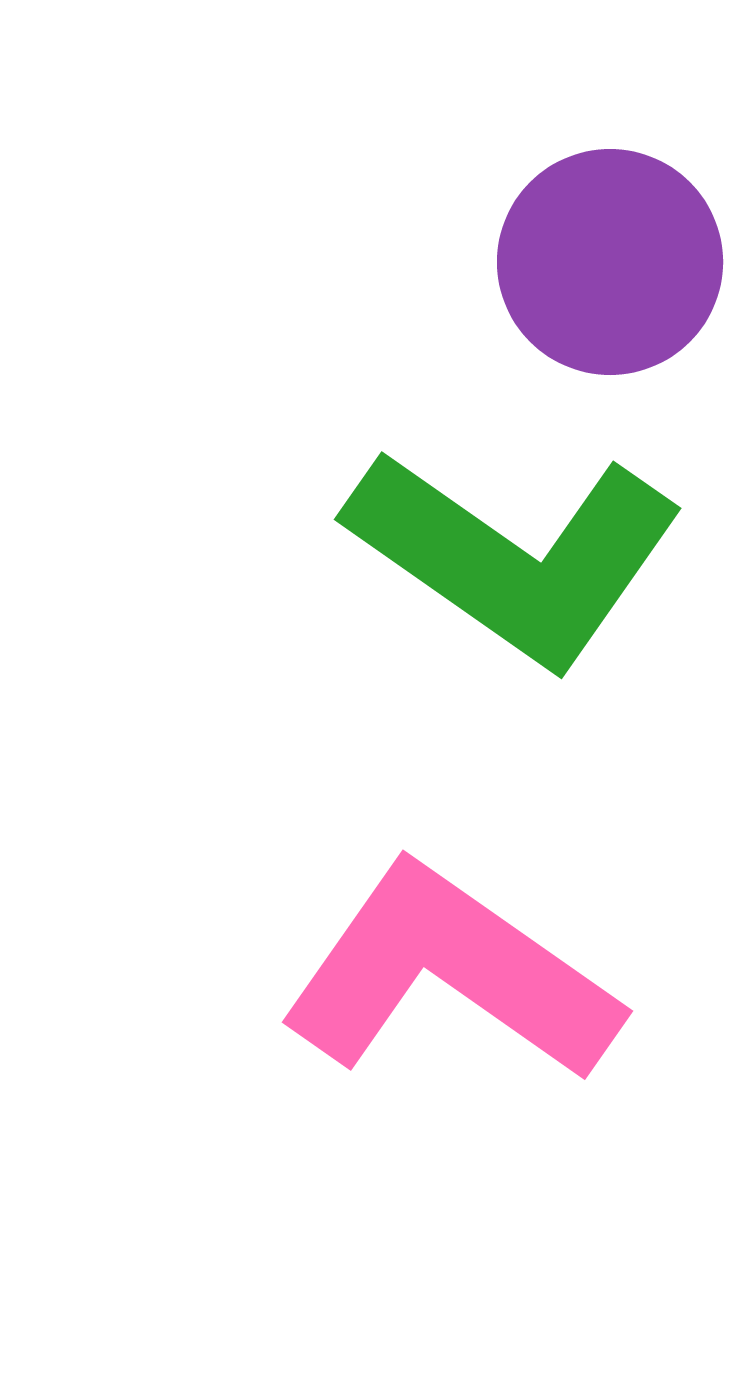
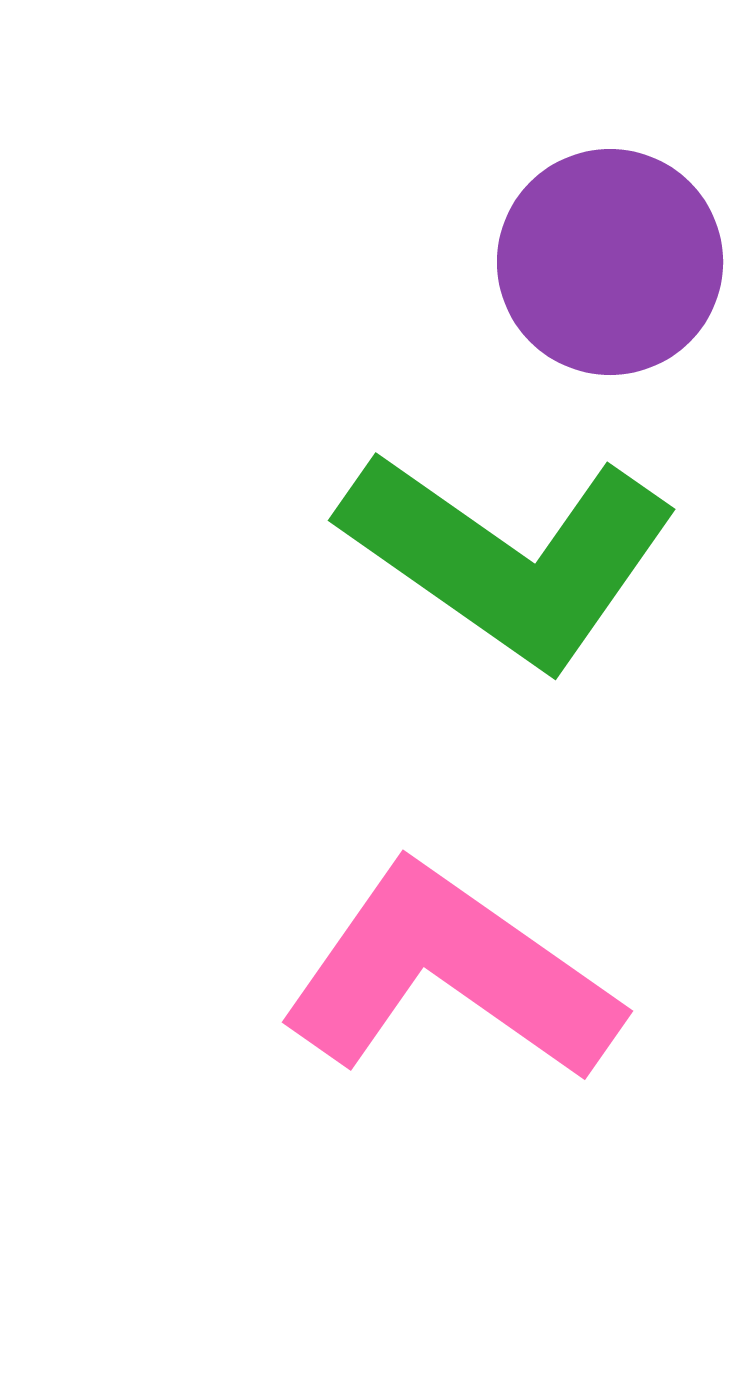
green L-shape: moved 6 px left, 1 px down
